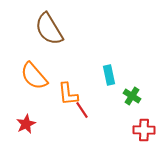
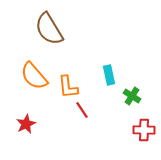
orange L-shape: moved 7 px up
